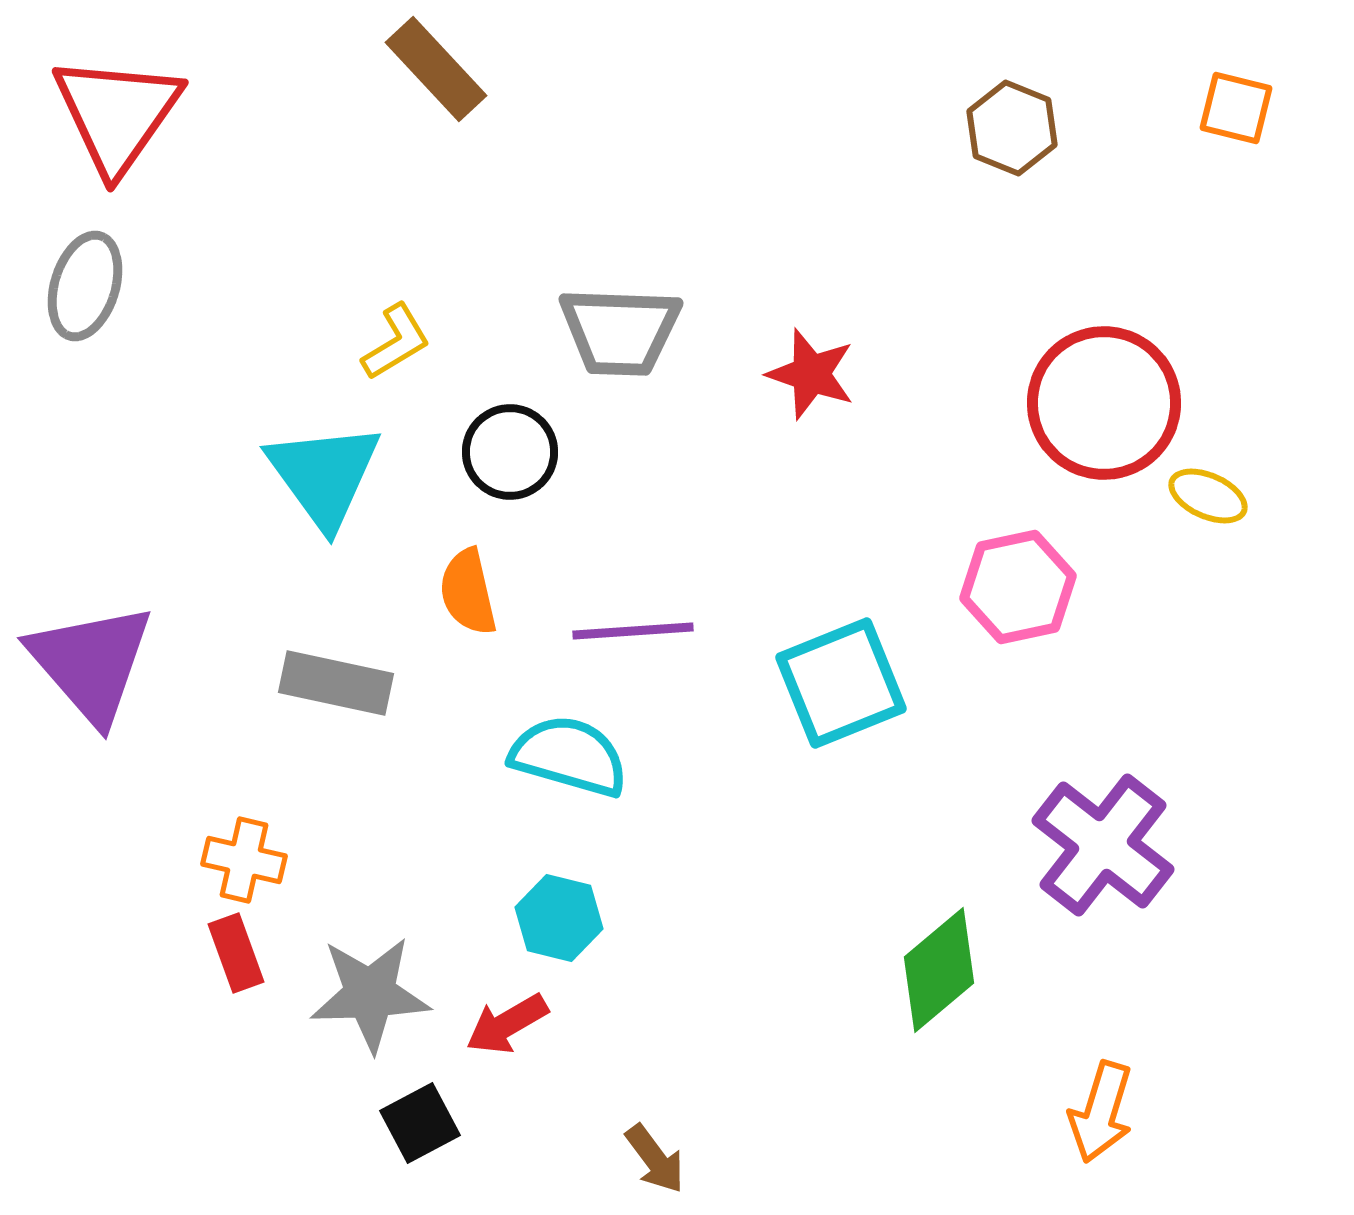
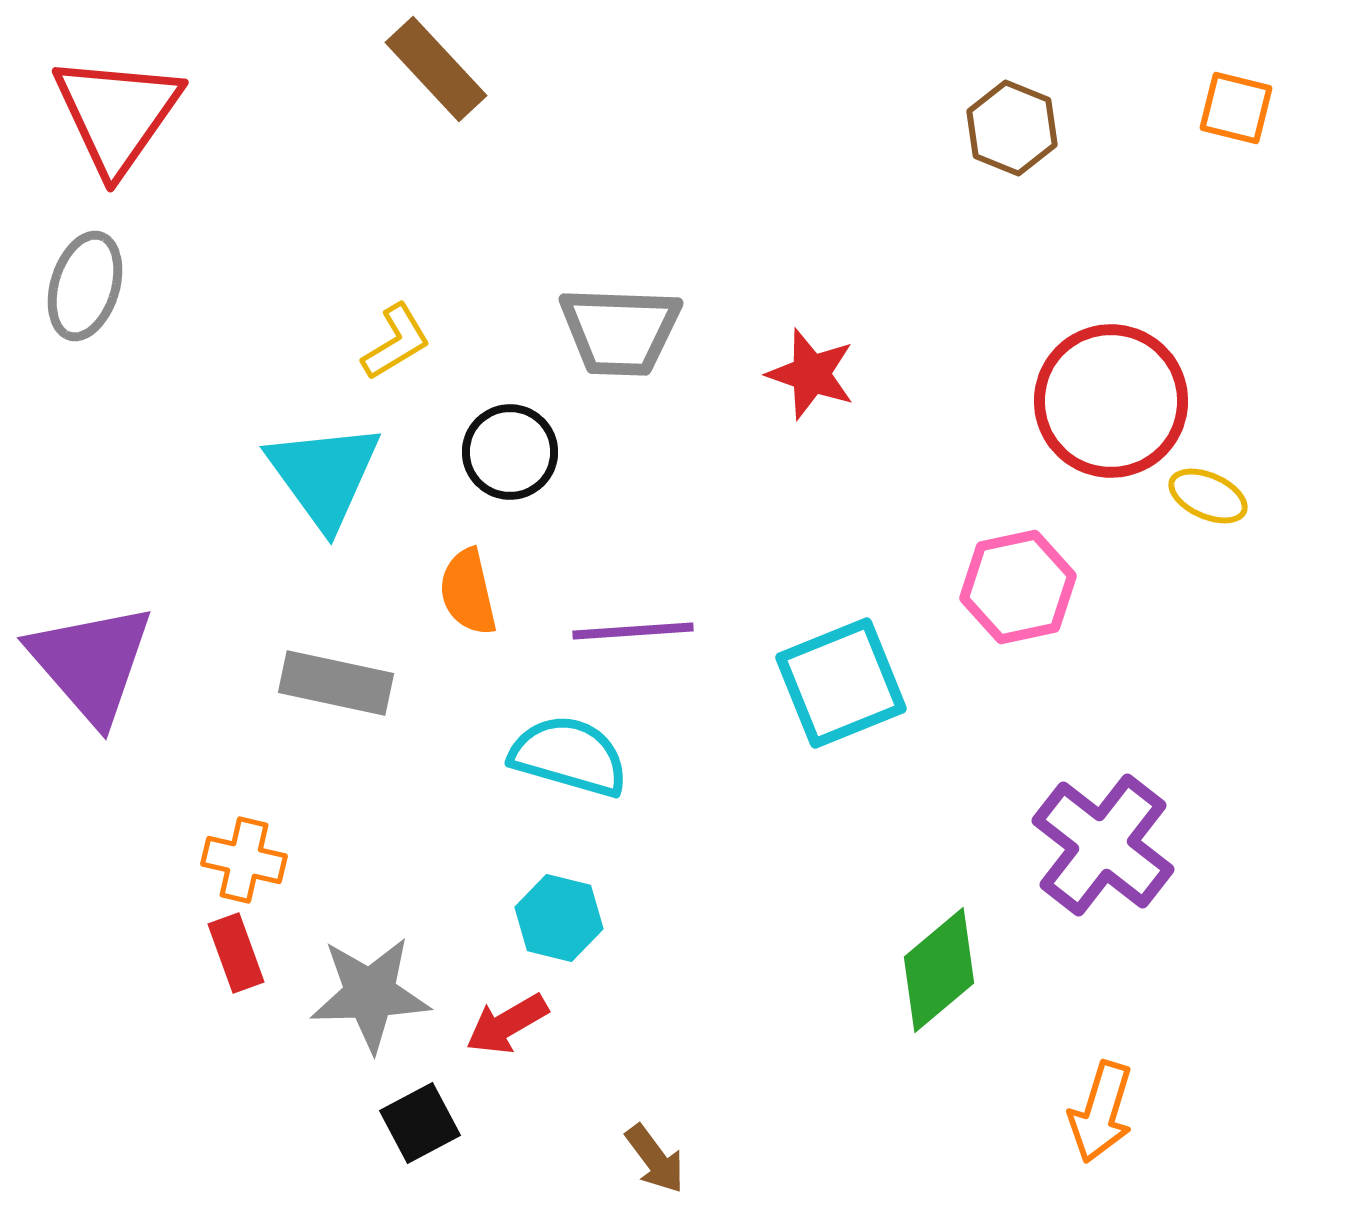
red circle: moved 7 px right, 2 px up
